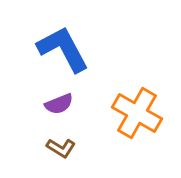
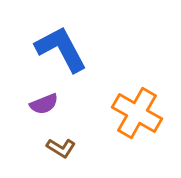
blue L-shape: moved 2 px left
purple semicircle: moved 15 px left
